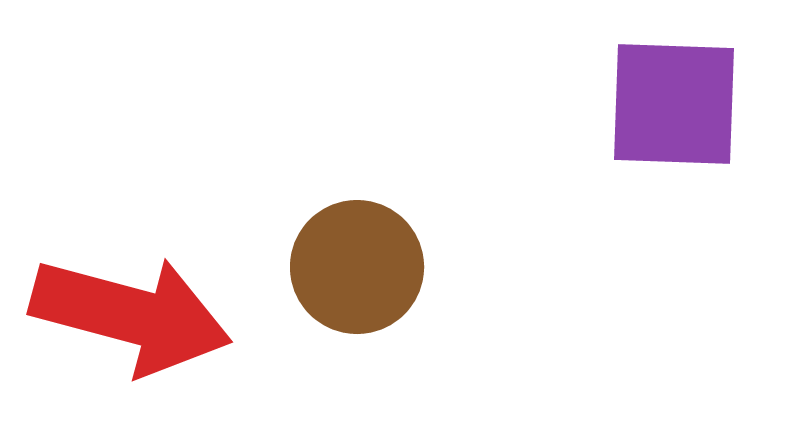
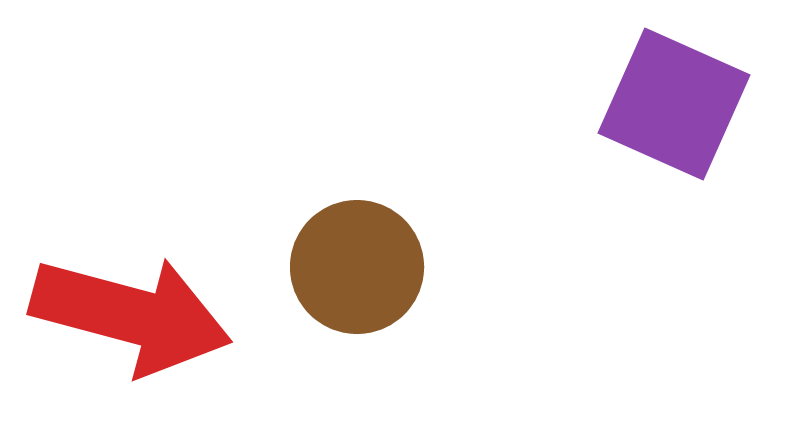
purple square: rotated 22 degrees clockwise
